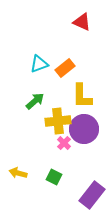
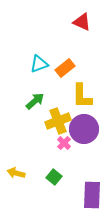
yellow cross: rotated 15 degrees counterclockwise
yellow arrow: moved 2 px left
green square: rotated 14 degrees clockwise
purple rectangle: rotated 36 degrees counterclockwise
